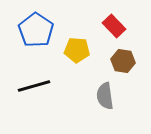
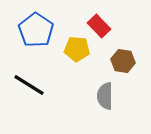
red rectangle: moved 15 px left
yellow pentagon: moved 1 px up
black line: moved 5 px left, 1 px up; rotated 48 degrees clockwise
gray semicircle: rotated 8 degrees clockwise
